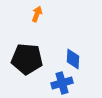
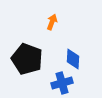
orange arrow: moved 15 px right, 8 px down
black pentagon: rotated 16 degrees clockwise
